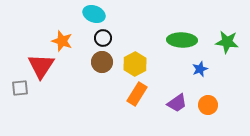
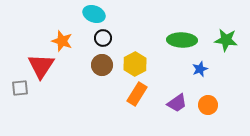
green star: moved 1 px left, 2 px up
brown circle: moved 3 px down
